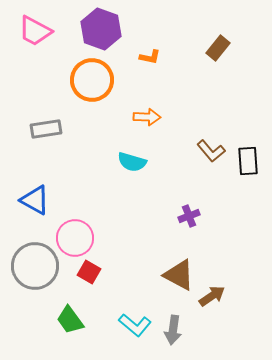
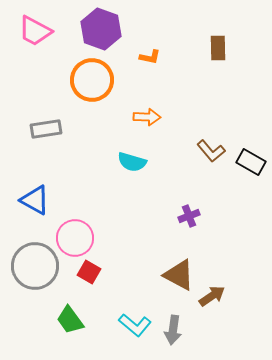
brown rectangle: rotated 40 degrees counterclockwise
black rectangle: moved 3 px right, 1 px down; rotated 56 degrees counterclockwise
